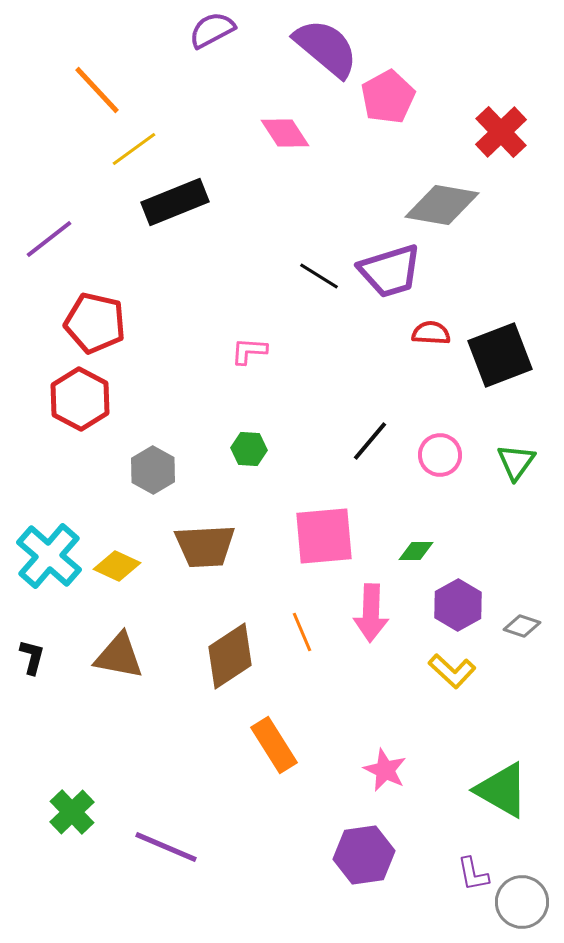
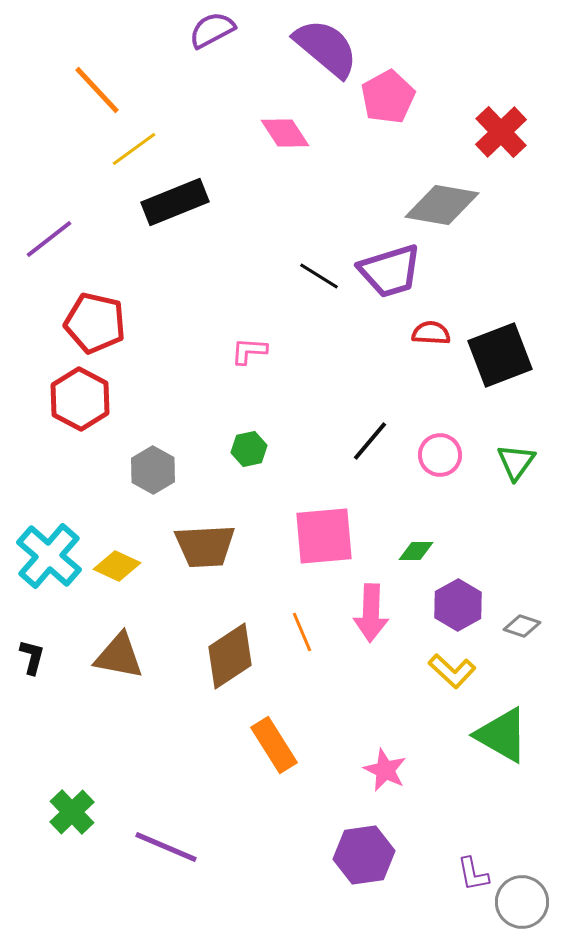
green hexagon at (249, 449): rotated 16 degrees counterclockwise
green triangle at (502, 790): moved 55 px up
